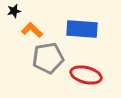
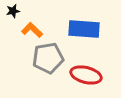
black star: moved 1 px left
blue rectangle: moved 2 px right
